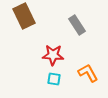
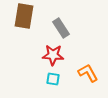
brown rectangle: rotated 35 degrees clockwise
gray rectangle: moved 16 px left, 3 px down
cyan square: moved 1 px left
